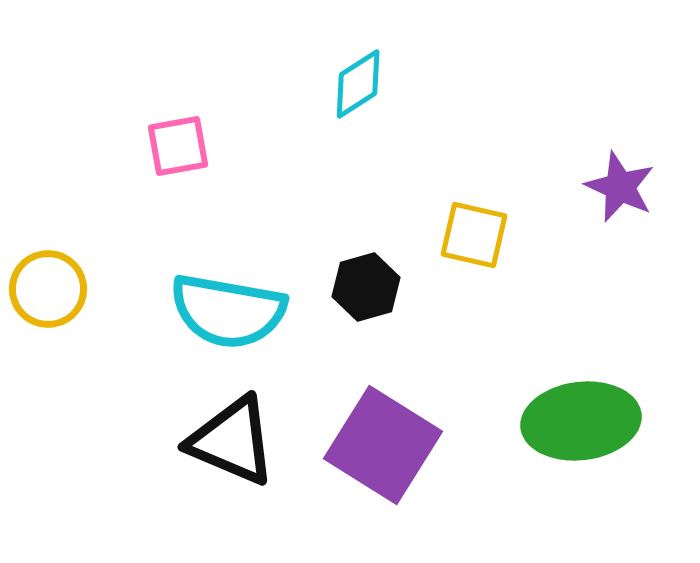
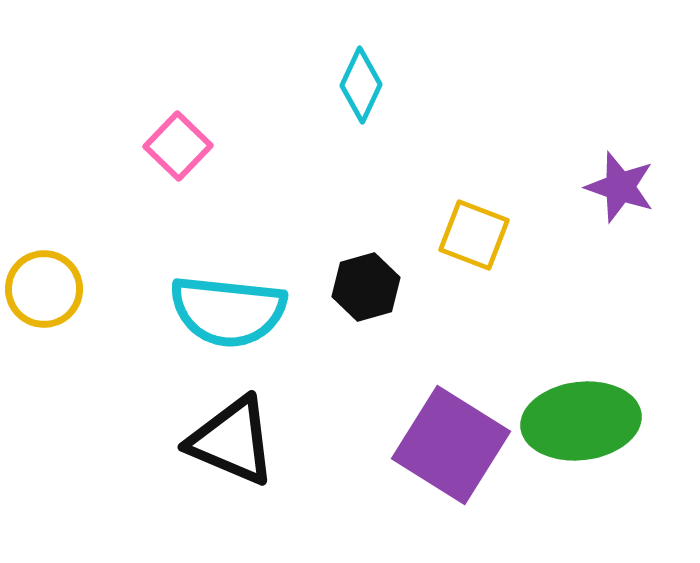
cyan diamond: moved 3 px right, 1 px down; rotated 32 degrees counterclockwise
pink square: rotated 36 degrees counterclockwise
purple star: rotated 6 degrees counterclockwise
yellow square: rotated 8 degrees clockwise
yellow circle: moved 4 px left
cyan semicircle: rotated 4 degrees counterclockwise
purple square: moved 68 px right
